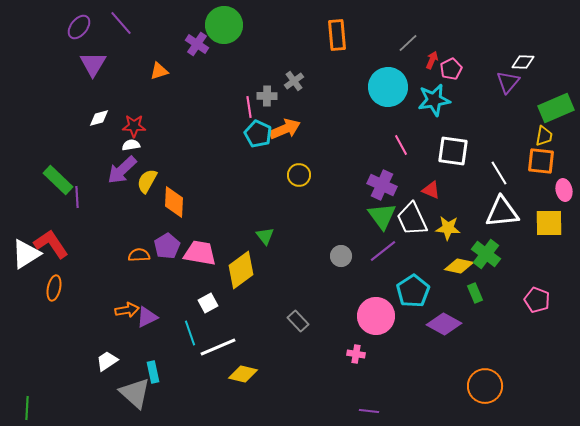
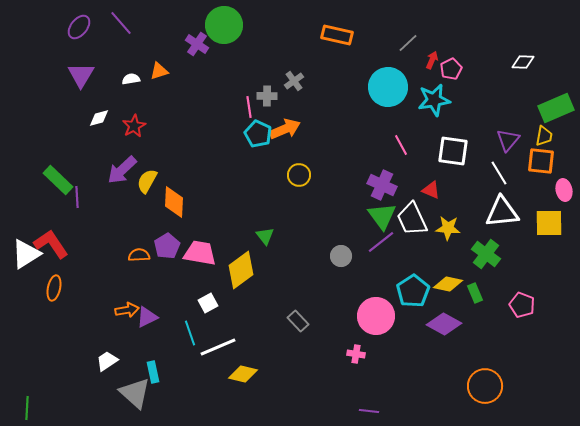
orange rectangle at (337, 35): rotated 72 degrees counterclockwise
purple triangle at (93, 64): moved 12 px left, 11 px down
purple triangle at (508, 82): moved 58 px down
red star at (134, 126): rotated 30 degrees counterclockwise
white semicircle at (131, 145): moved 66 px up
purple line at (383, 251): moved 2 px left, 9 px up
yellow diamond at (459, 266): moved 11 px left, 18 px down
pink pentagon at (537, 300): moved 15 px left, 5 px down
